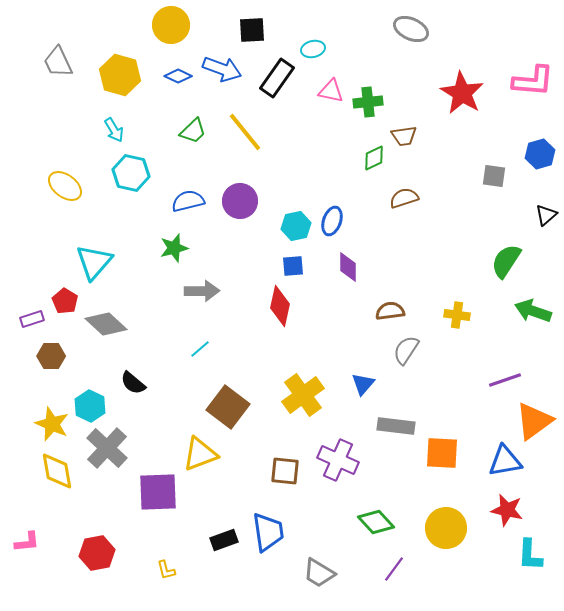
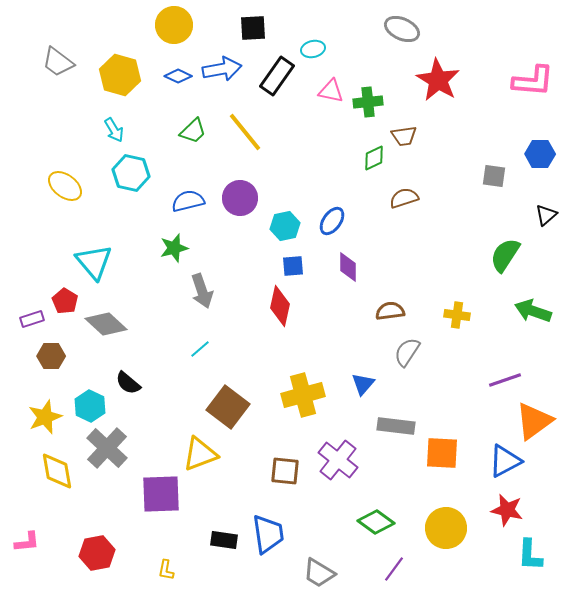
yellow circle at (171, 25): moved 3 px right
gray ellipse at (411, 29): moved 9 px left
black square at (252, 30): moved 1 px right, 2 px up
gray trapezoid at (58, 62): rotated 28 degrees counterclockwise
blue arrow at (222, 69): rotated 30 degrees counterclockwise
black rectangle at (277, 78): moved 2 px up
red star at (462, 93): moved 24 px left, 13 px up
blue hexagon at (540, 154): rotated 16 degrees clockwise
purple circle at (240, 201): moved 3 px up
blue ellipse at (332, 221): rotated 16 degrees clockwise
cyan hexagon at (296, 226): moved 11 px left
green semicircle at (506, 261): moved 1 px left, 6 px up
cyan triangle at (94, 262): rotated 21 degrees counterclockwise
gray arrow at (202, 291): rotated 72 degrees clockwise
gray semicircle at (406, 350): moved 1 px right, 2 px down
black semicircle at (133, 383): moved 5 px left
yellow cross at (303, 395): rotated 21 degrees clockwise
yellow star at (52, 424): moved 7 px left, 7 px up; rotated 28 degrees clockwise
purple cross at (338, 460): rotated 15 degrees clockwise
blue triangle at (505, 461): rotated 18 degrees counterclockwise
purple square at (158, 492): moved 3 px right, 2 px down
green diamond at (376, 522): rotated 12 degrees counterclockwise
blue trapezoid at (268, 532): moved 2 px down
black rectangle at (224, 540): rotated 28 degrees clockwise
yellow L-shape at (166, 570): rotated 25 degrees clockwise
